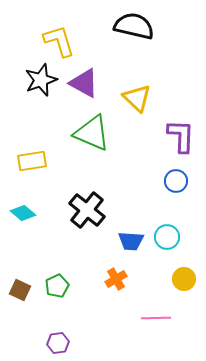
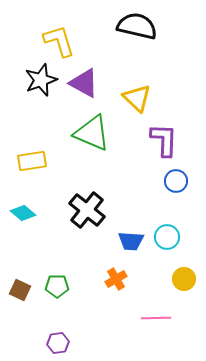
black semicircle: moved 3 px right
purple L-shape: moved 17 px left, 4 px down
green pentagon: rotated 25 degrees clockwise
